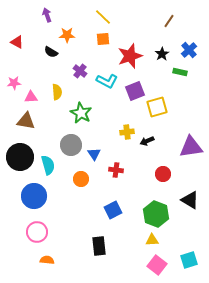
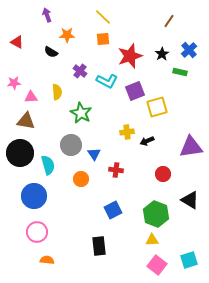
black circle: moved 4 px up
